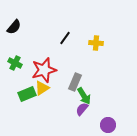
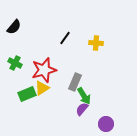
purple circle: moved 2 px left, 1 px up
